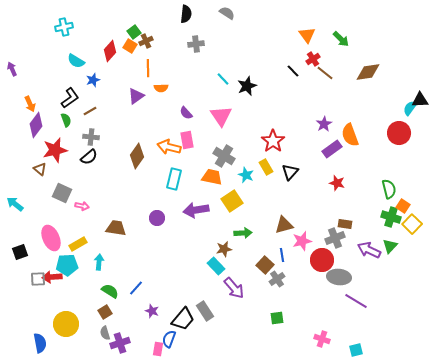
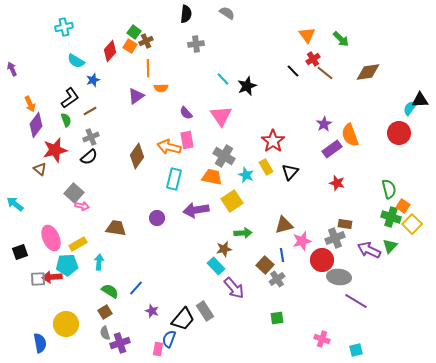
green square at (134, 32): rotated 16 degrees counterclockwise
gray cross at (91, 137): rotated 28 degrees counterclockwise
gray square at (62, 193): moved 12 px right; rotated 18 degrees clockwise
